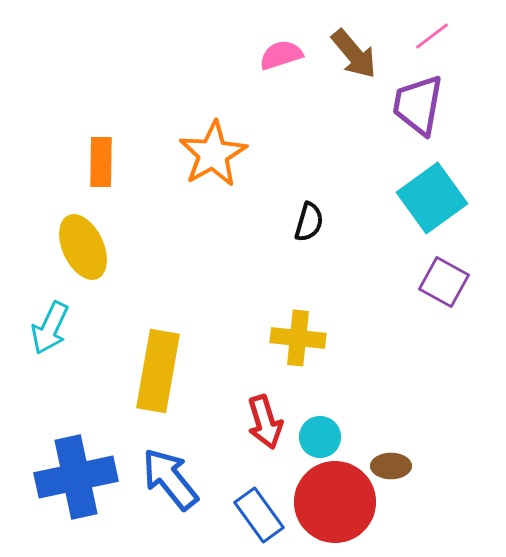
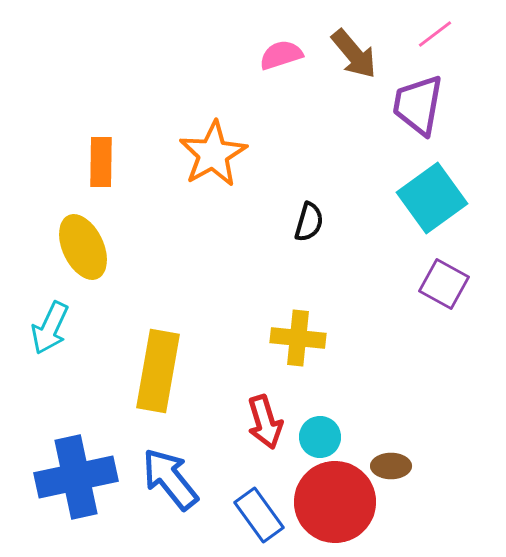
pink line: moved 3 px right, 2 px up
purple square: moved 2 px down
